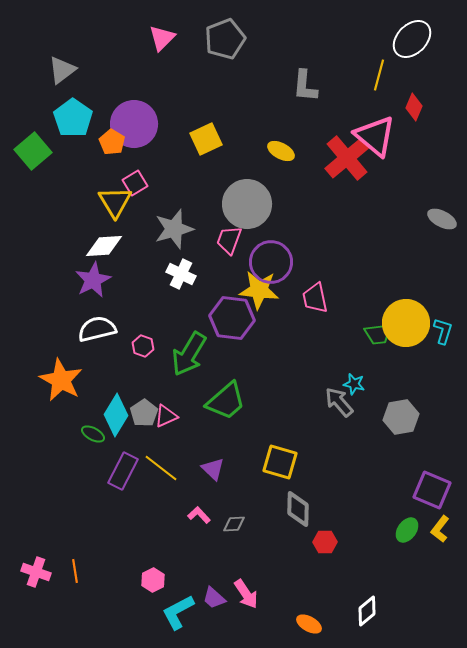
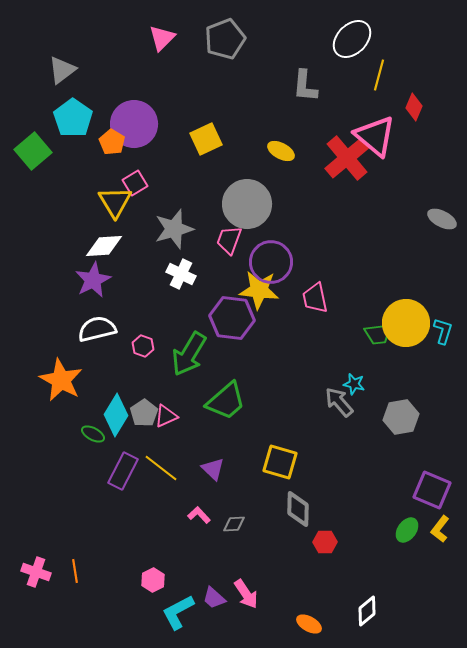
white ellipse at (412, 39): moved 60 px left
